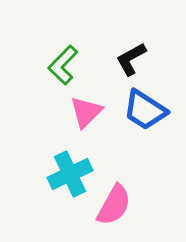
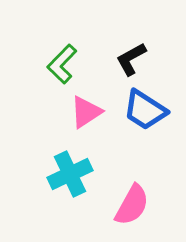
green L-shape: moved 1 px left, 1 px up
pink triangle: rotated 12 degrees clockwise
pink semicircle: moved 18 px right
